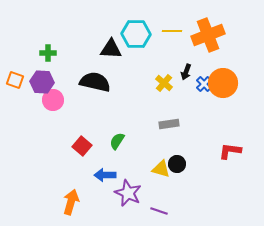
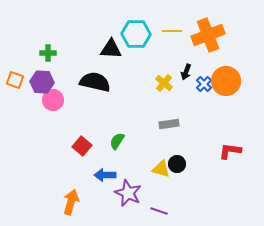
orange circle: moved 3 px right, 2 px up
